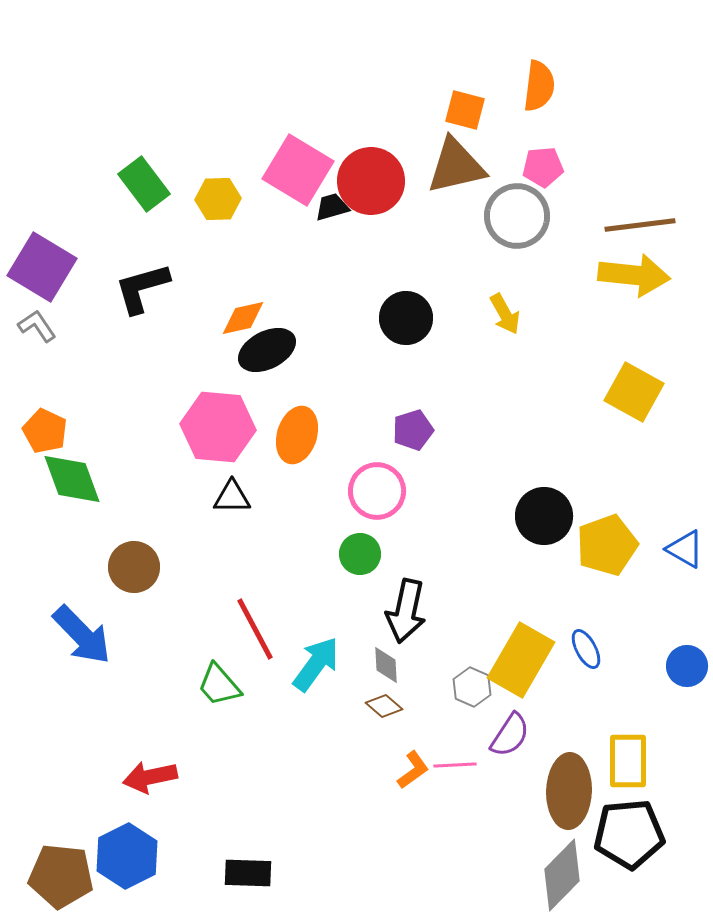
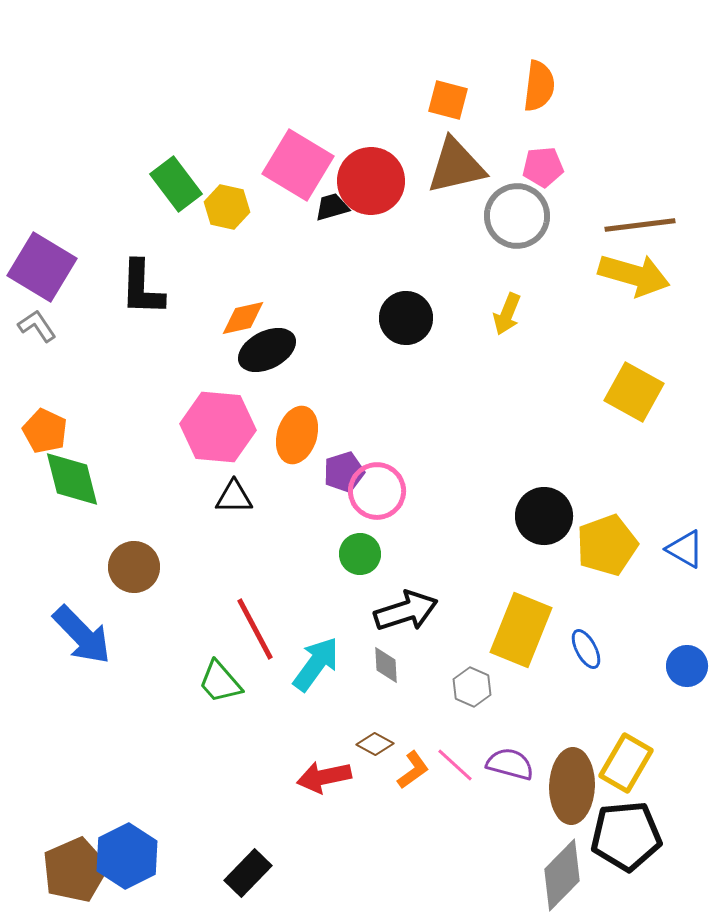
orange square at (465, 110): moved 17 px left, 10 px up
pink square at (298, 170): moved 5 px up
green rectangle at (144, 184): moved 32 px right
yellow hexagon at (218, 199): moved 9 px right, 8 px down; rotated 15 degrees clockwise
yellow arrow at (634, 275): rotated 10 degrees clockwise
black L-shape at (142, 288): rotated 72 degrees counterclockwise
yellow arrow at (505, 314): moved 2 px right; rotated 51 degrees clockwise
purple pentagon at (413, 430): moved 69 px left, 42 px down
green diamond at (72, 479): rotated 6 degrees clockwise
black triangle at (232, 497): moved 2 px right
black arrow at (406, 611): rotated 120 degrees counterclockwise
yellow rectangle at (521, 660): moved 30 px up; rotated 8 degrees counterclockwise
green trapezoid at (219, 685): moved 1 px right, 3 px up
brown diamond at (384, 706): moved 9 px left, 38 px down; rotated 12 degrees counterclockwise
purple semicircle at (510, 735): moved 29 px down; rotated 108 degrees counterclockwise
yellow rectangle at (628, 761): moved 2 px left, 2 px down; rotated 30 degrees clockwise
pink line at (455, 765): rotated 45 degrees clockwise
red arrow at (150, 777): moved 174 px right
brown ellipse at (569, 791): moved 3 px right, 5 px up
black pentagon at (629, 834): moved 3 px left, 2 px down
black rectangle at (248, 873): rotated 48 degrees counterclockwise
brown pentagon at (61, 876): moved 14 px right, 6 px up; rotated 30 degrees counterclockwise
